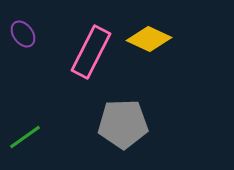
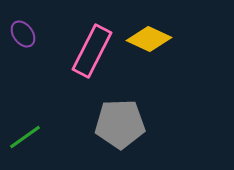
pink rectangle: moved 1 px right, 1 px up
gray pentagon: moved 3 px left
